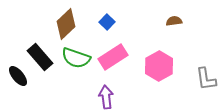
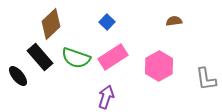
brown diamond: moved 15 px left
purple arrow: rotated 25 degrees clockwise
